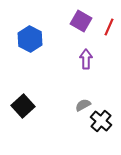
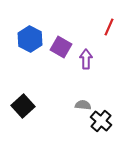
purple square: moved 20 px left, 26 px down
gray semicircle: rotated 35 degrees clockwise
